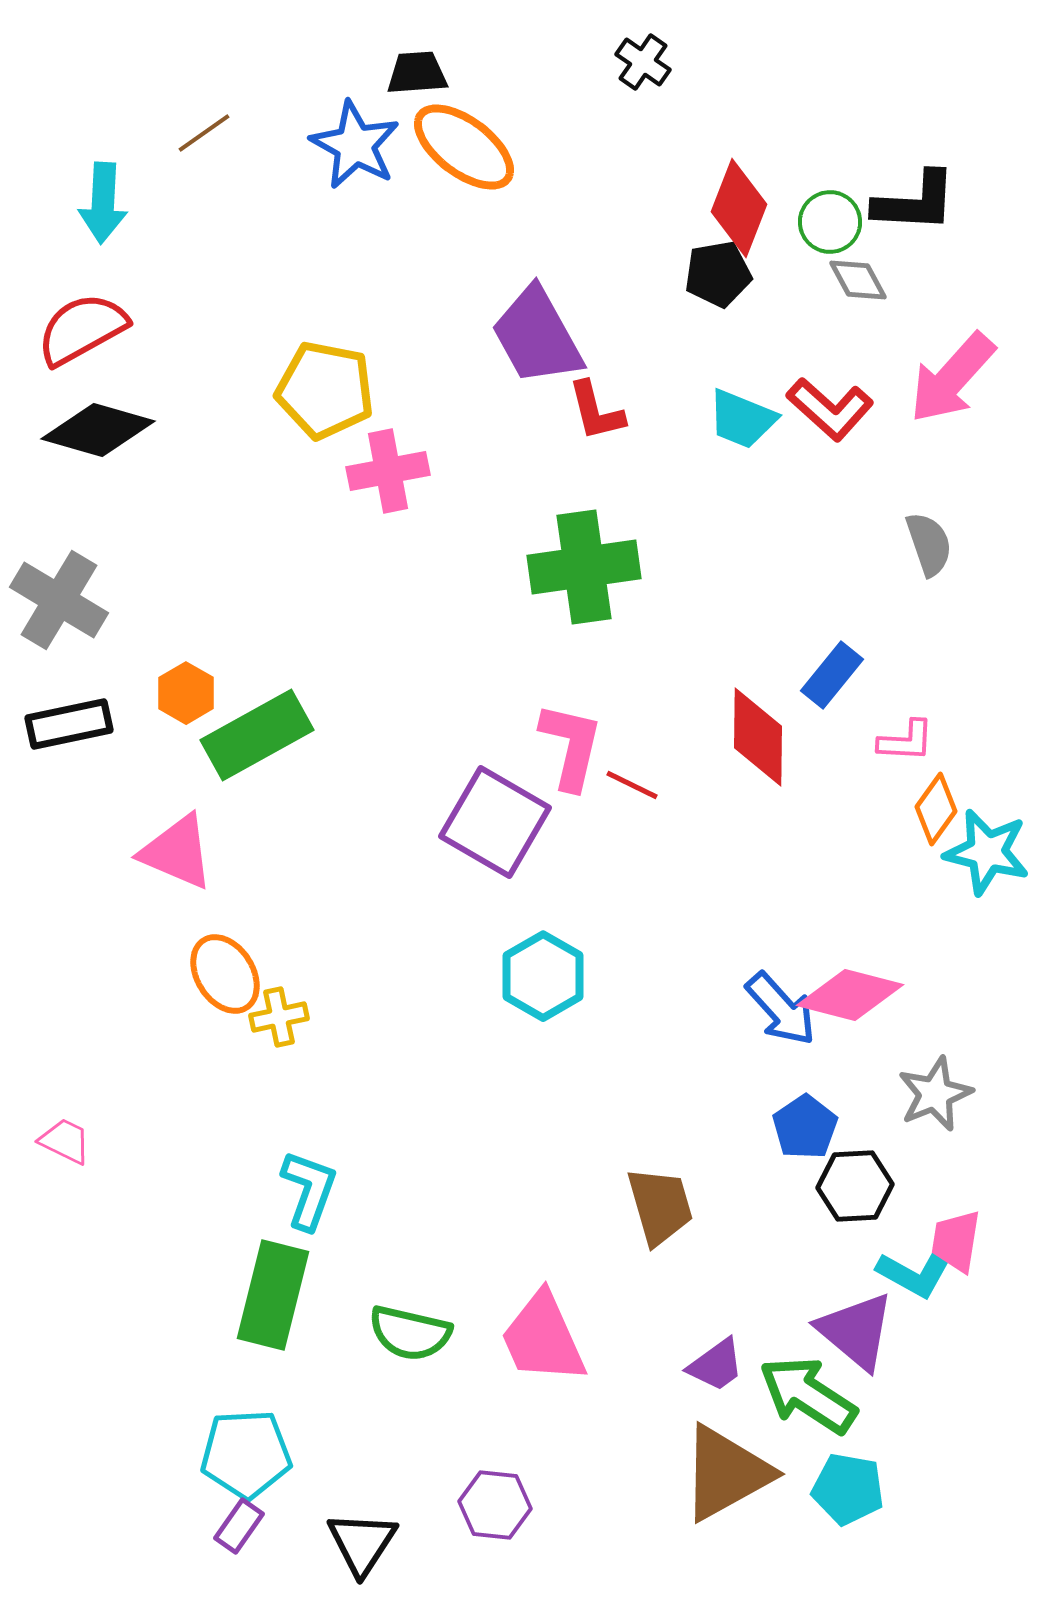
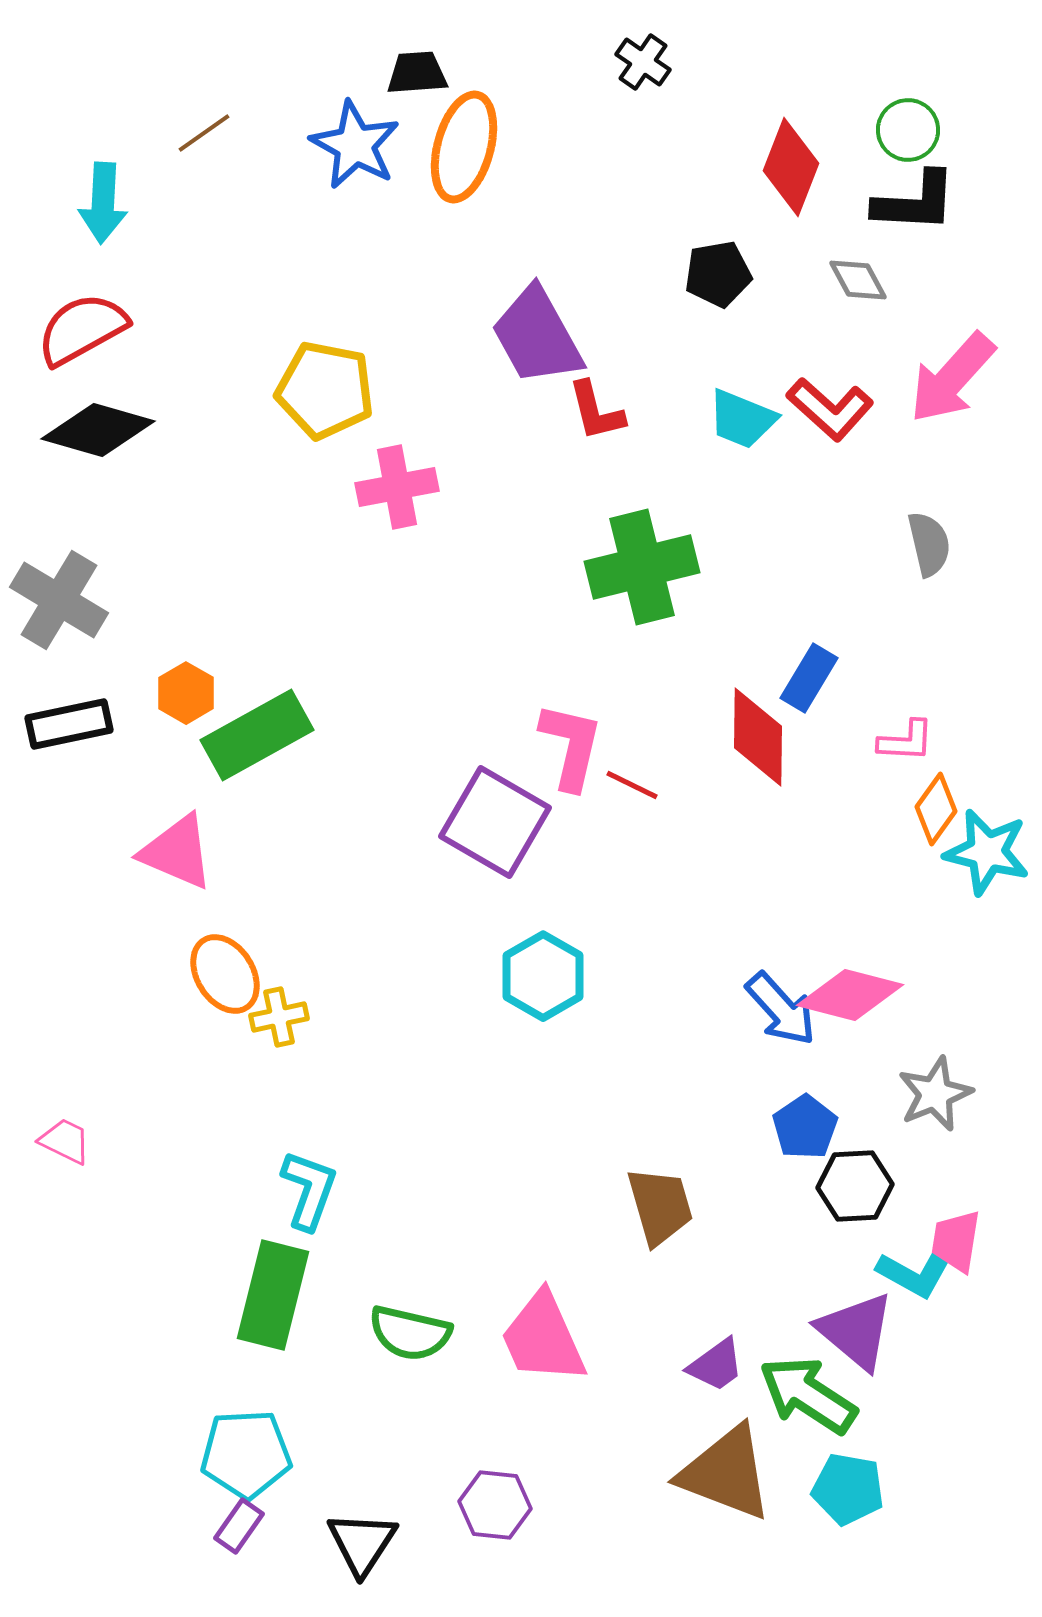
orange ellipse at (464, 147): rotated 68 degrees clockwise
red diamond at (739, 208): moved 52 px right, 41 px up
green circle at (830, 222): moved 78 px right, 92 px up
pink cross at (388, 471): moved 9 px right, 16 px down
gray semicircle at (929, 544): rotated 6 degrees clockwise
green cross at (584, 567): moved 58 px right; rotated 6 degrees counterclockwise
blue rectangle at (832, 675): moved 23 px left, 3 px down; rotated 8 degrees counterclockwise
brown triangle at (726, 1473): rotated 50 degrees clockwise
